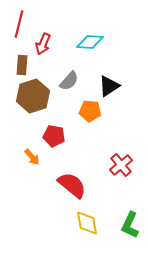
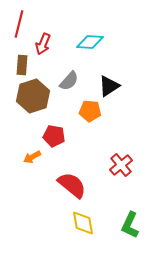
orange arrow: rotated 102 degrees clockwise
yellow diamond: moved 4 px left
